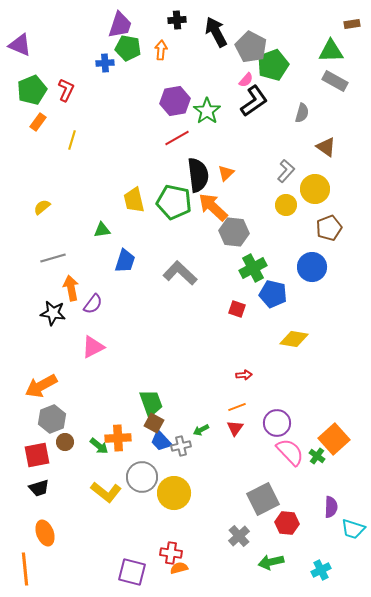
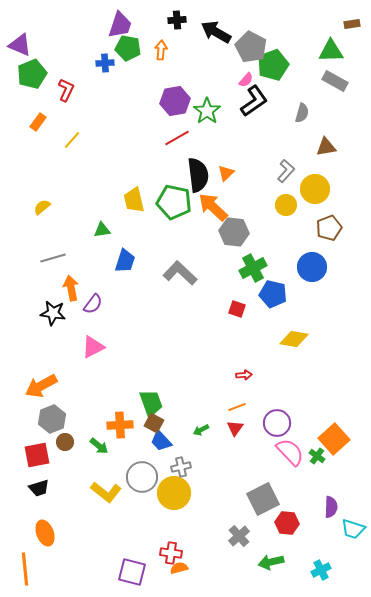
black arrow at (216, 32): rotated 32 degrees counterclockwise
green pentagon at (32, 90): moved 16 px up
yellow line at (72, 140): rotated 24 degrees clockwise
brown triangle at (326, 147): rotated 45 degrees counterclockwise
orange cross at (118, 438): moved 2 px right, 13 px up
gray cross at (181, 446): moved 21 px down
